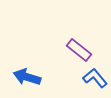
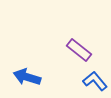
blue L-shape: moved 3 px down
